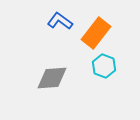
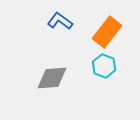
orange rectangle: moved 11 px right, 1 px up
